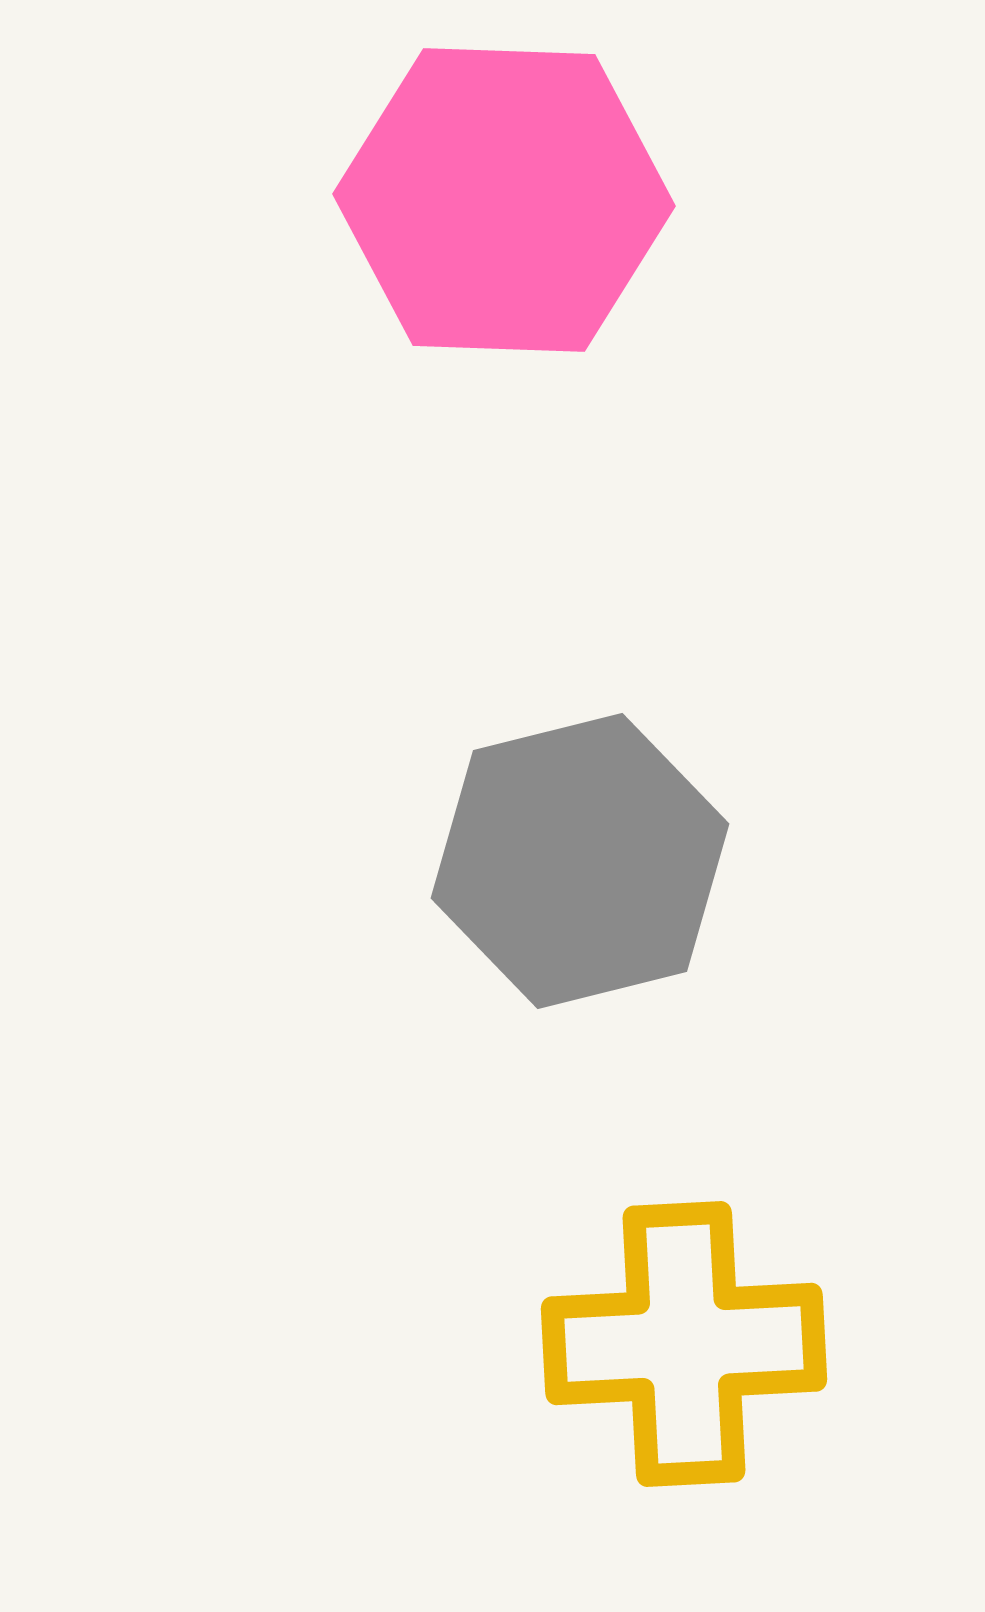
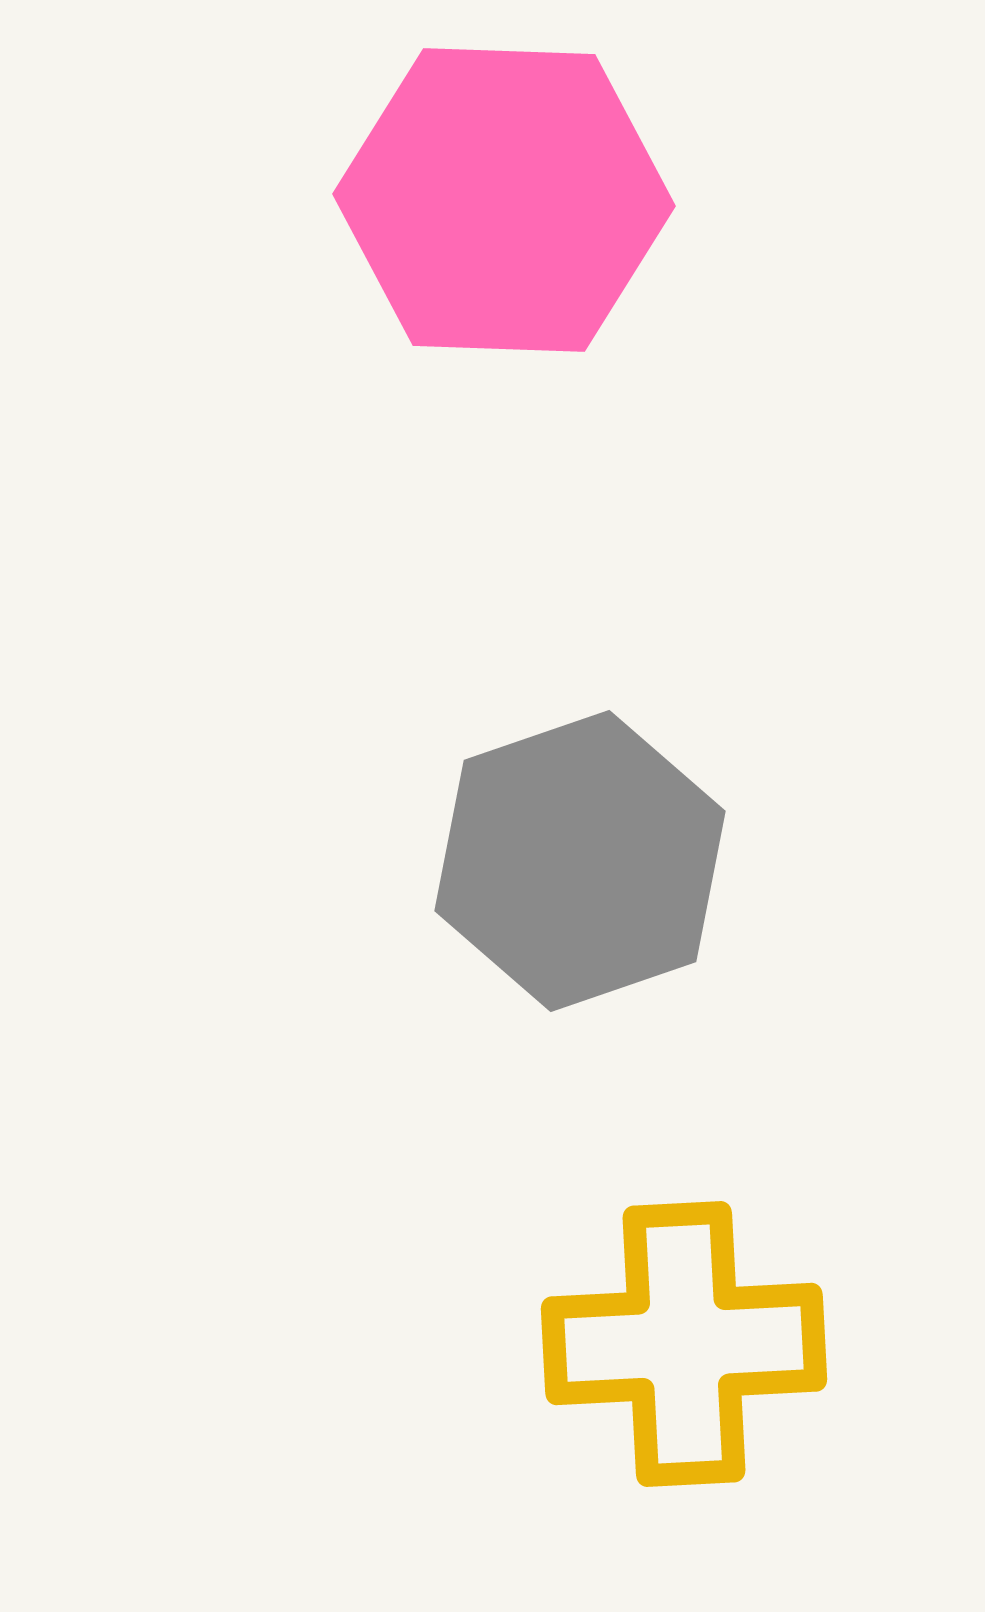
gray hexagon: rotated 5 degrees counterclockwise
